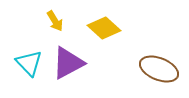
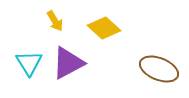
cyan triangle: rotated 12 degrees clockwise
